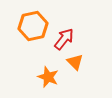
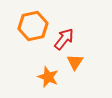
orange triangle: rotated 18 degrees clockwise
